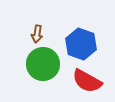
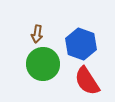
red semicircle: rotated 28 degrees clockwise
